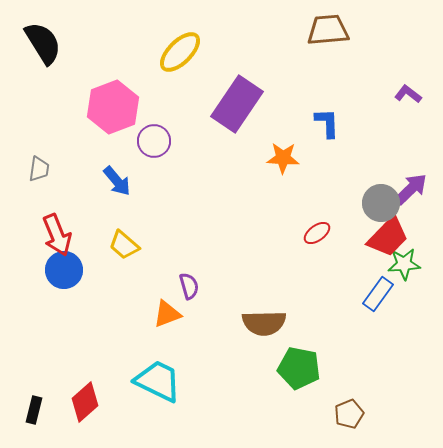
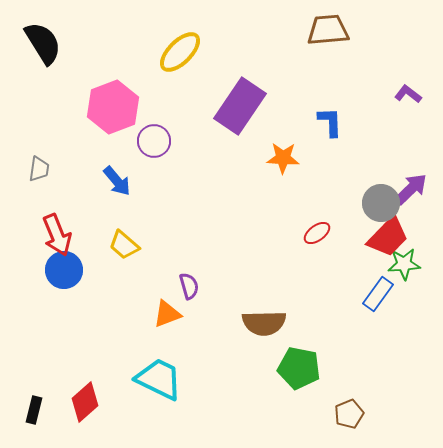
purple rectangle: moved 3 px right, 2 px down
blue L-shape: moved 3 px right, 1 px up
cyan trapezoid: moved 1 px right, 2 px up
